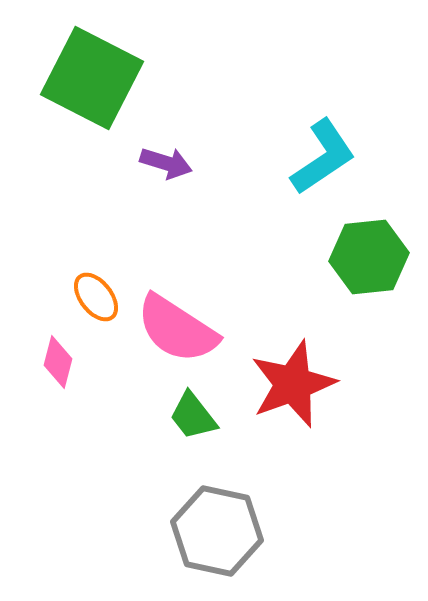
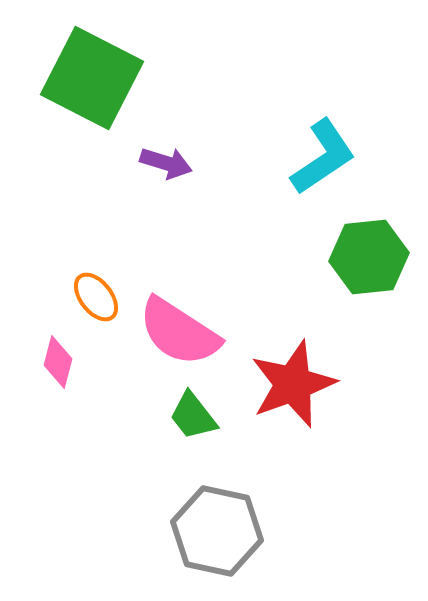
pink semicircle: moved 2 px right, 3 px down
